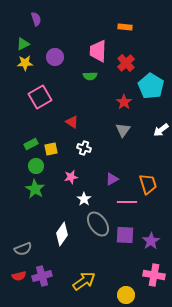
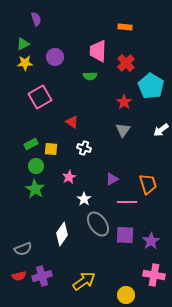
yellow square: rotated 16 degrees clockwise
pink star: moved 2 px left; rotated 16 degrees counterclockwise
